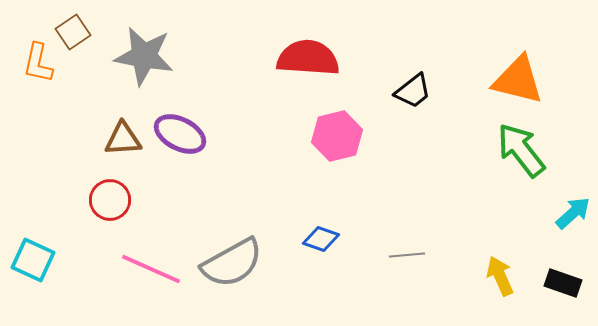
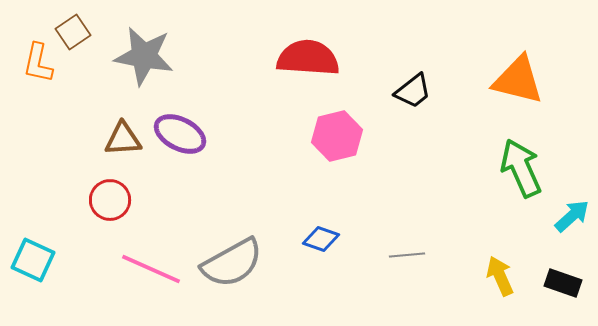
green arrow: moved 18 px down; rotated 14 degrees clockwise
cyan arrow: moved 1 px left, 3 px down
